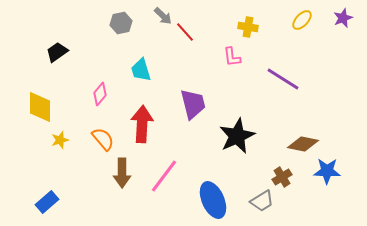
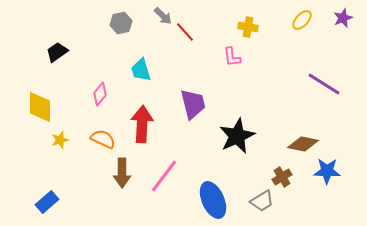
purple line: moved 41 px right, 5 px down
orange semicircle: rotated 25 degrees counterclockwise
